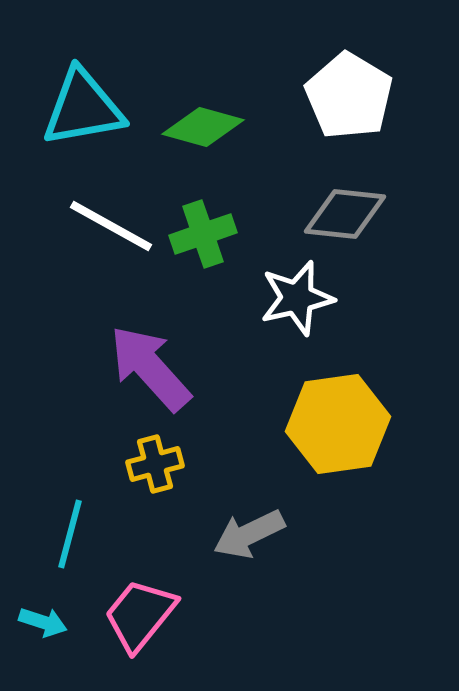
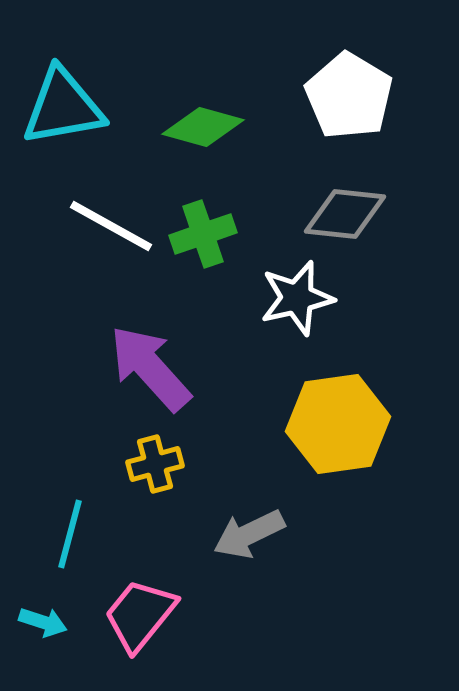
cyan triangle: moved 20 px left, 1 px up
